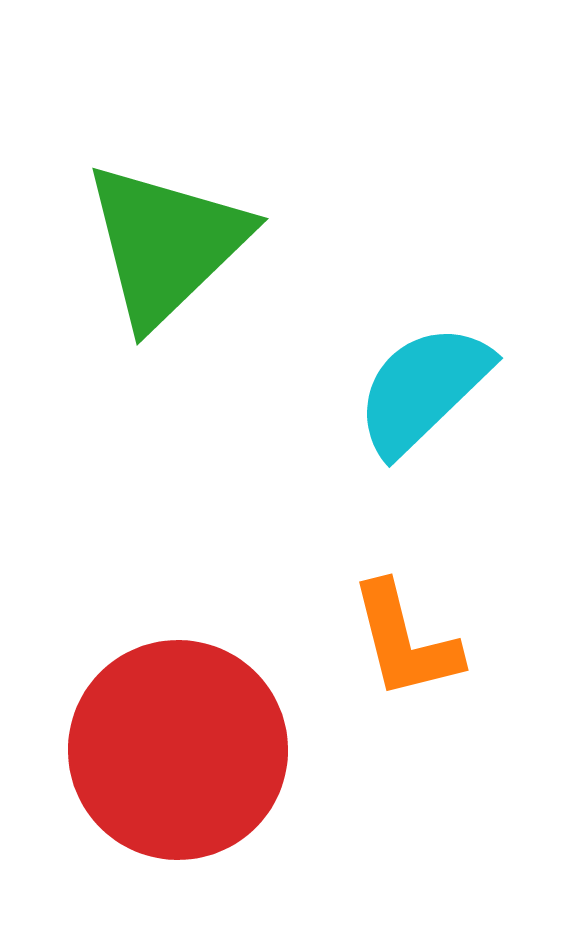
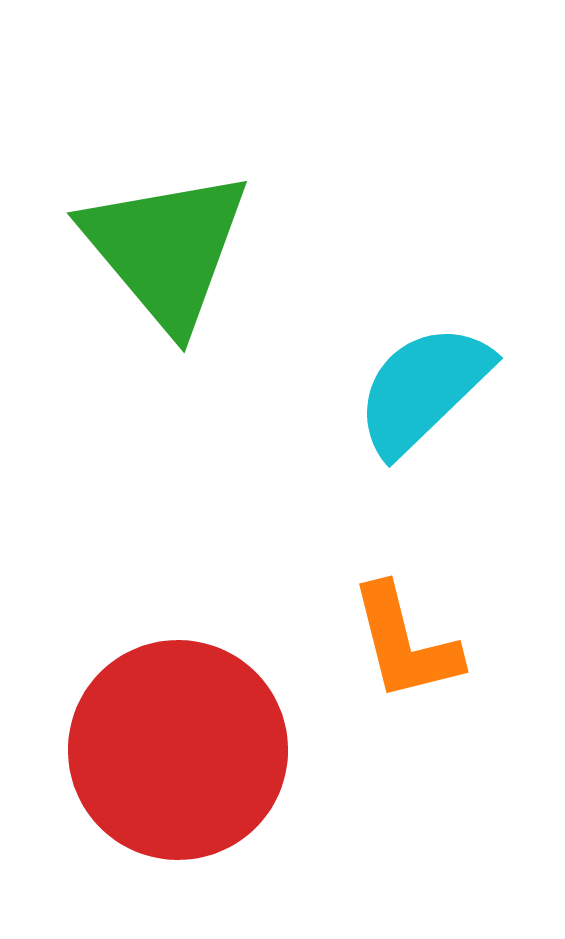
green triangle: moved 5 px down; rotated 26 degrees counterclockwise
orange L-shape: moved 2 px down
